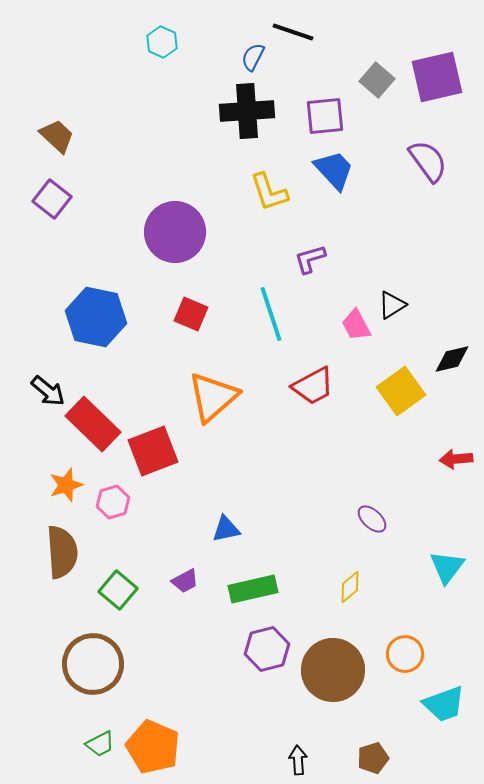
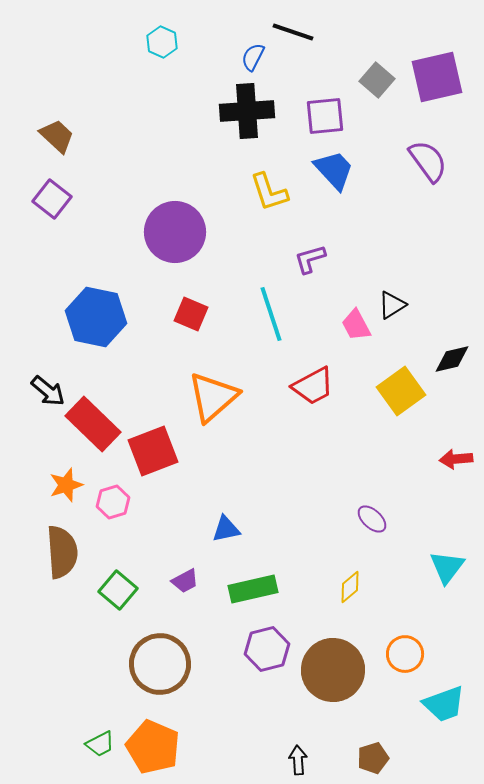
brown circle at (93, 664): moved 67 px right
